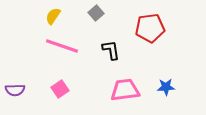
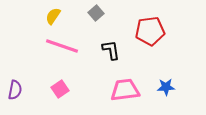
red pentagon: moved 3 px down
purple semicircle: rotated 78 degrees counterclockwise
